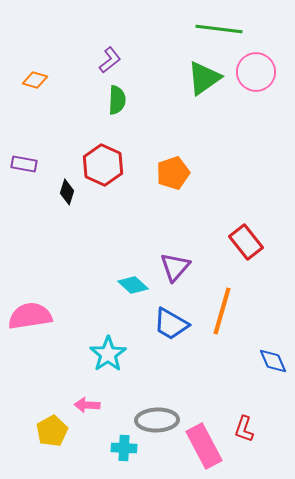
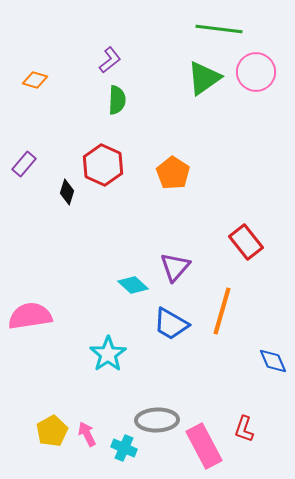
purple rectangle: rotated 60 degrees counterclockwise
orange pentagon: rotated 20 degrees counterclockwise
pink arrow: moved 29 px down; rotated 60 degrees clockwise
cyan cross: rotated 20 degrees clockwise
